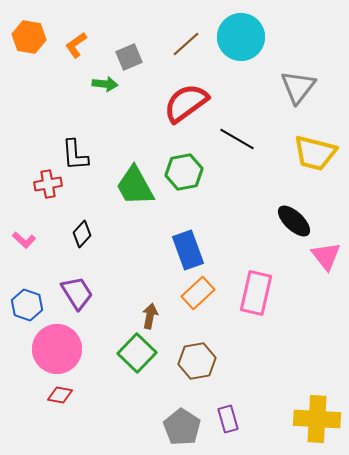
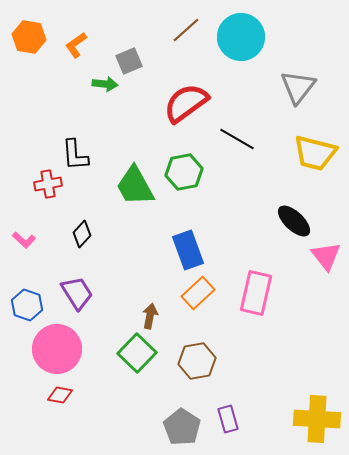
brown line: moved 14 px up
gray square: moved 4 px down
